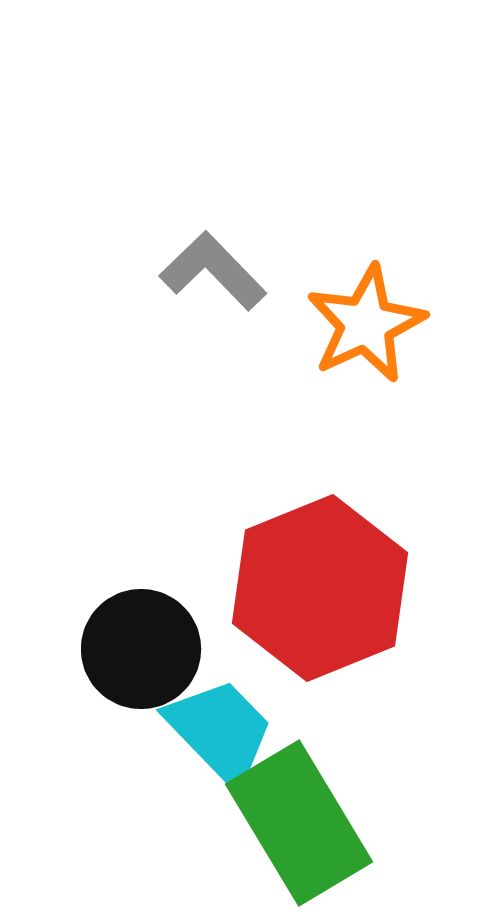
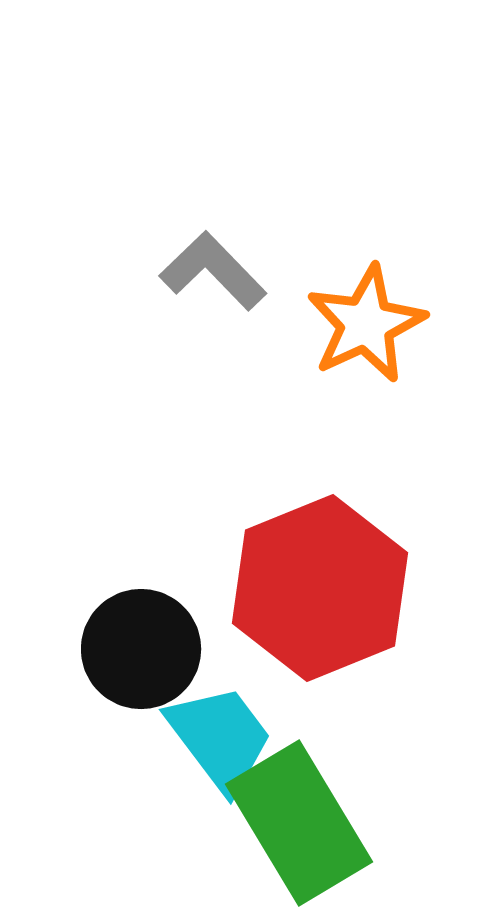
cyan trapezoid: moved 7 px down; rotated 7 degrees clockwise
